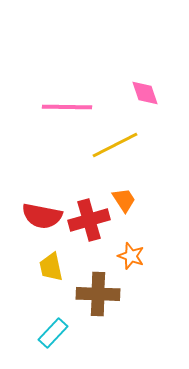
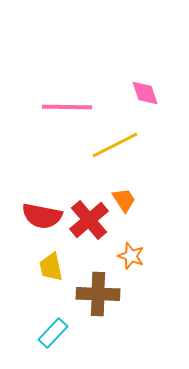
red cross: rotated 24 degrees counterclockwise
